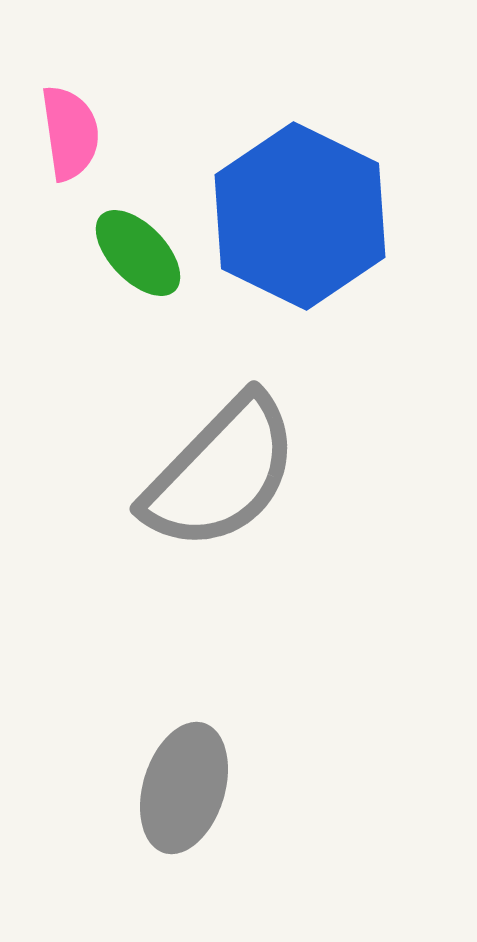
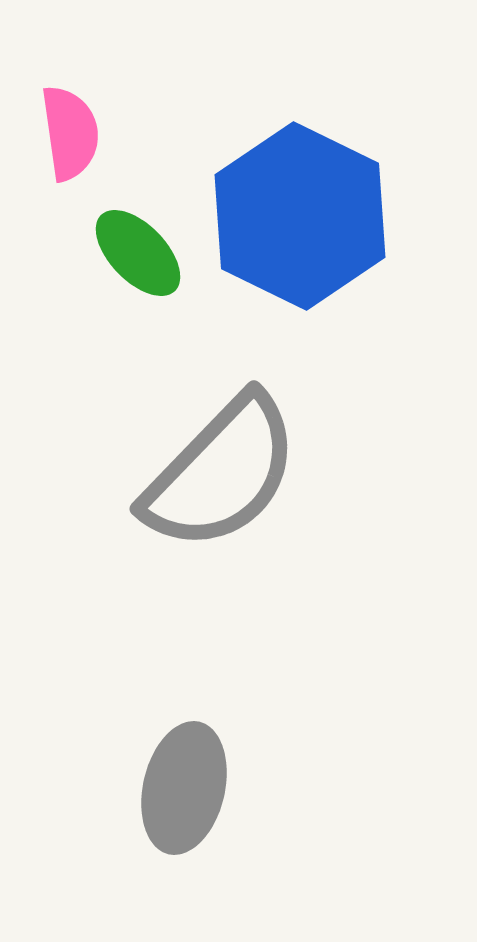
gray ellipse: rotated 4 degrees counterclockwise
